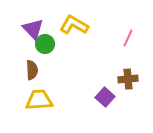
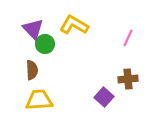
purple square: moved 1 px left
